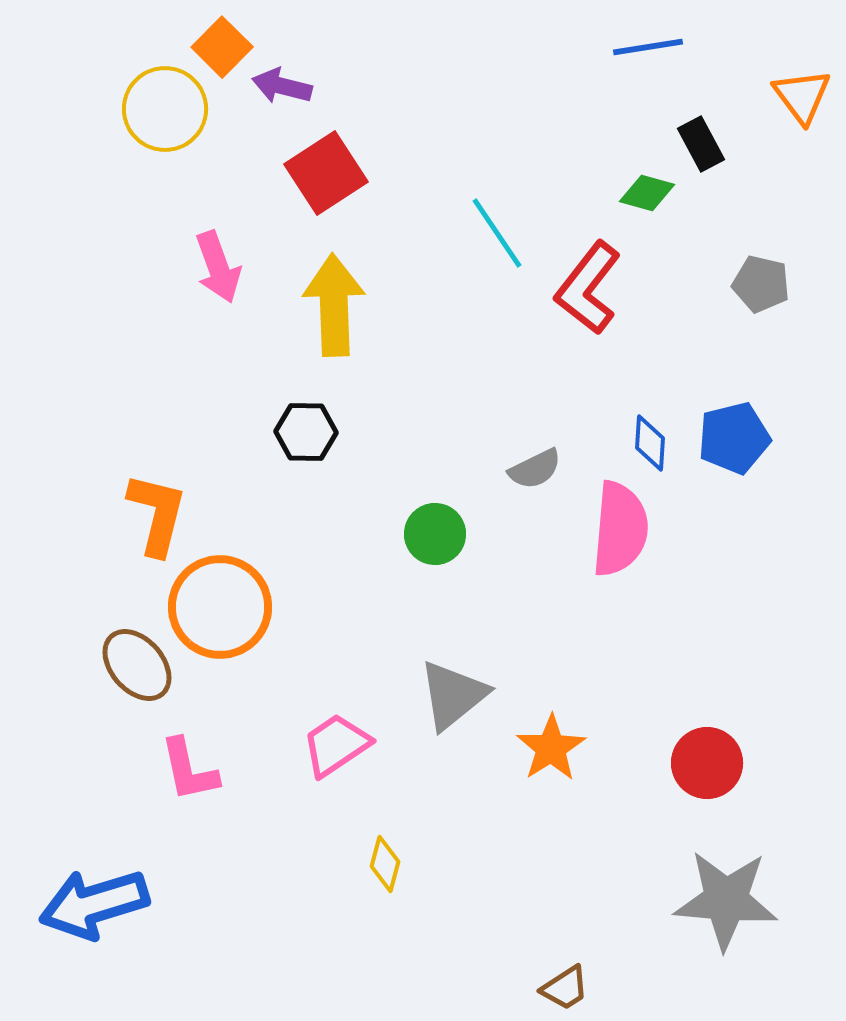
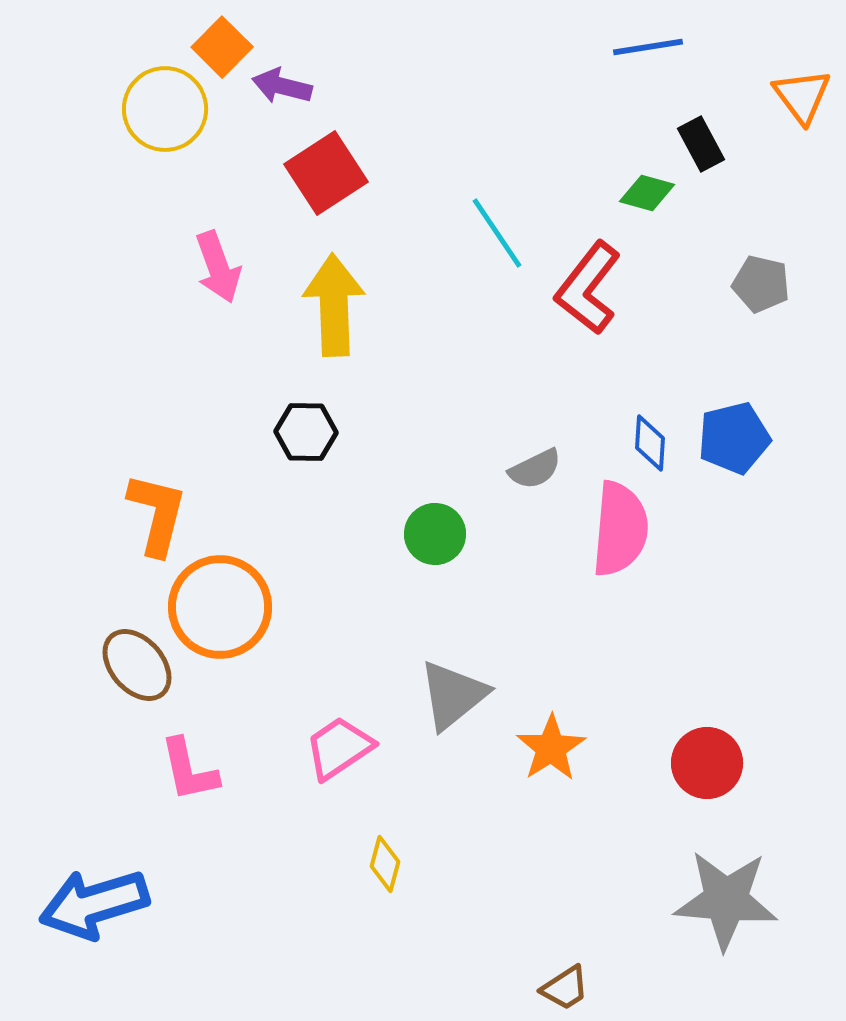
pink trapezoid: moved 3 px right, 3 px down
